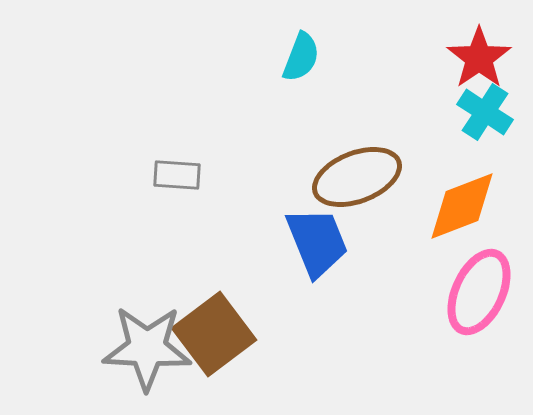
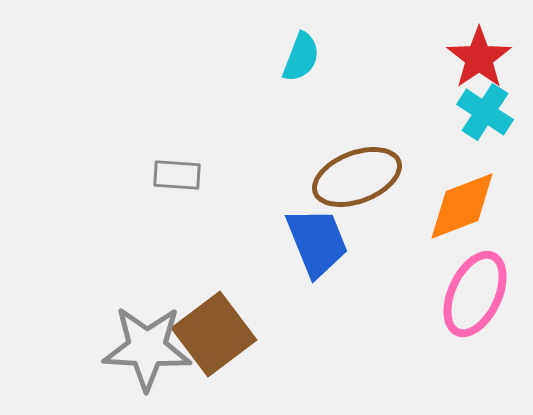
pink ellipse: moved 4 px left, 2 px down
